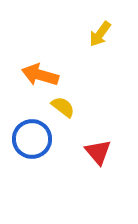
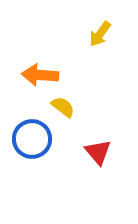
orange arrow: rotated 12 degrees counterclockwise
